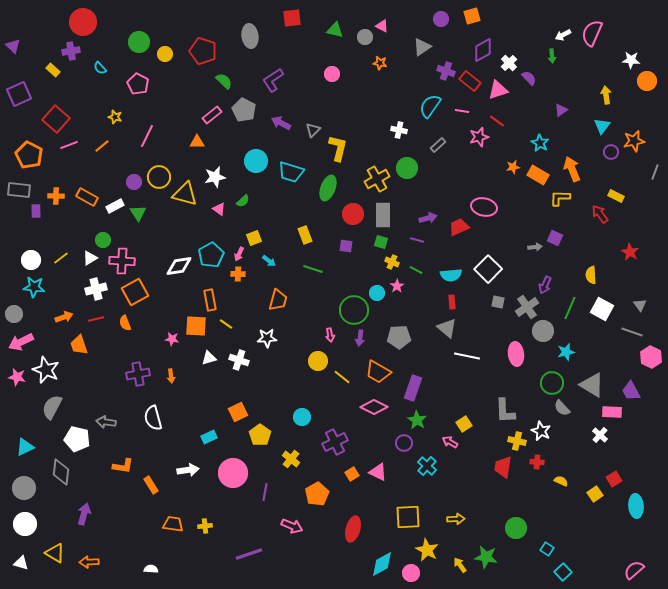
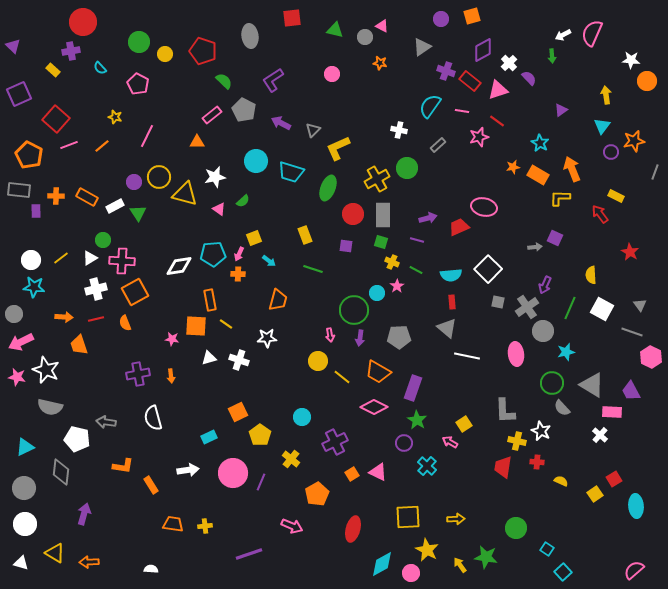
yellow L-shape at (338, 148): rotated 128 degrees counterclockwise
cyan pentagon at (211, 255): moved 2 px right, 1 px up; rotated 25 degrees clockwise
orange arrow at (64, 317): rotated 24 degrees clockwise
gray semicircle at (52, 407): moved 2 px left; rotated 105 degrees counterclockwise
purple line at (265, 492): moved 4 px left, 10 px up; rotated 12 degrees clockwise
